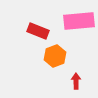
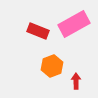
pink rectangle: moved 5 px left, 3 px down; rotated 24 degrees counterclockwise
orange hexagon: moved 3 px left, 10 px down
